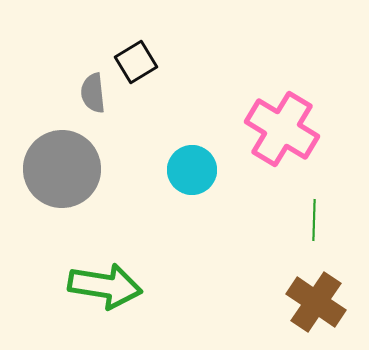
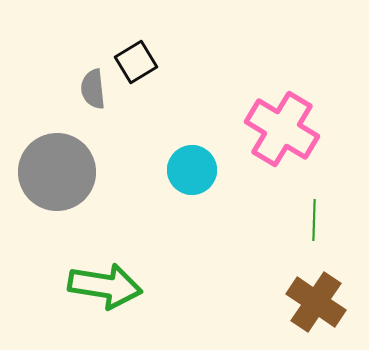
gray semicircle: moved 4 px up
gray circle: moved 5 px left, 3 px down
